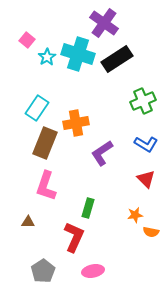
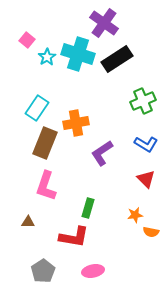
red L-shape: rotated 76 degrees clockwise
